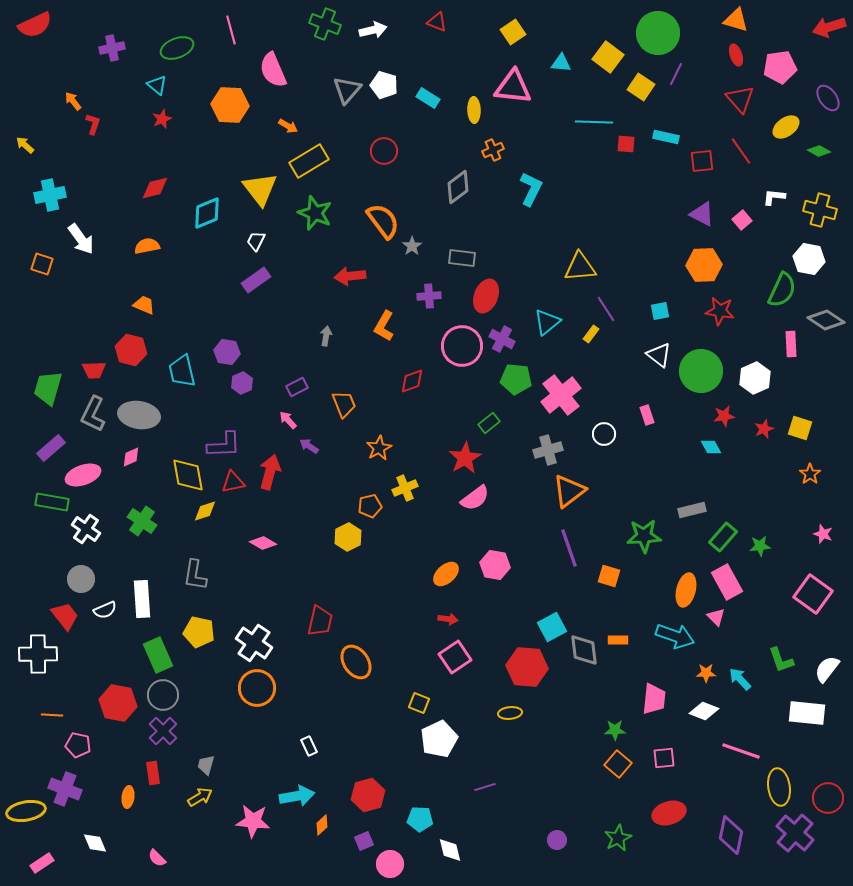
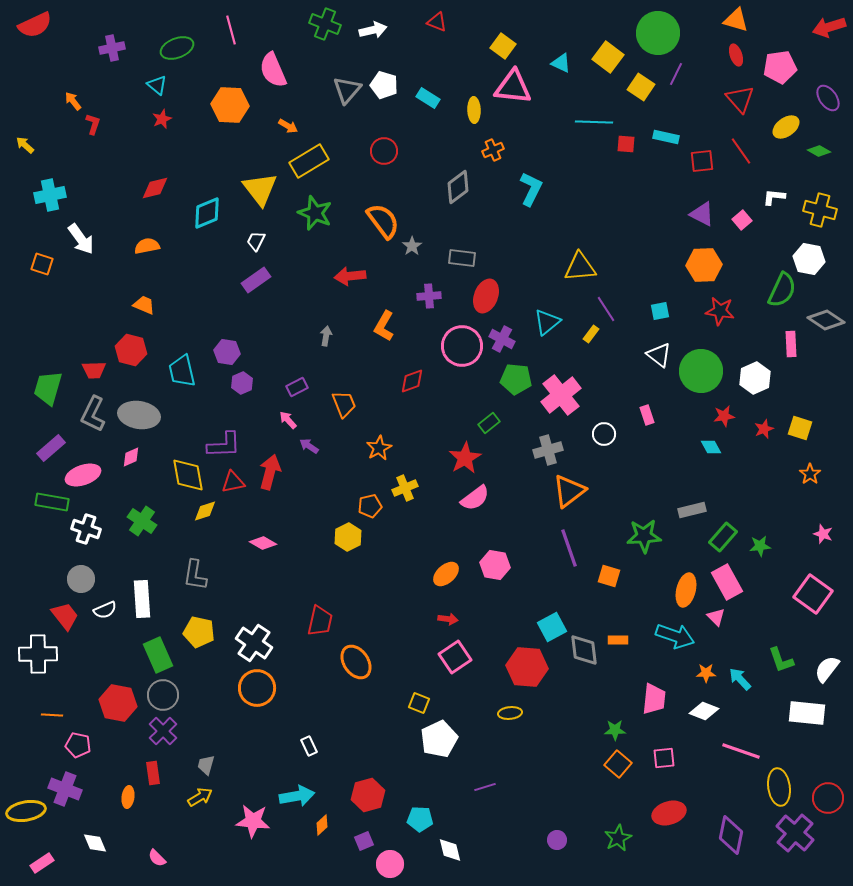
yellow square at (513, 32): moved 10 px left, 14 px down; rotated 20 degrees counterclockwise
cyan triangle at (561, 63): rotated 20 degrees clockwise
white cross at (86, 529): rotated 16 degrees counterclockwise
